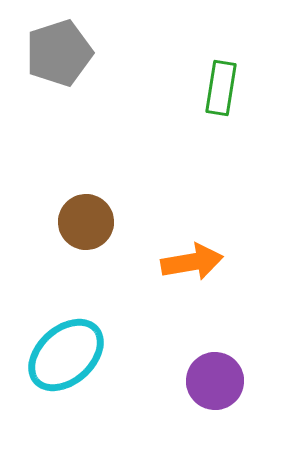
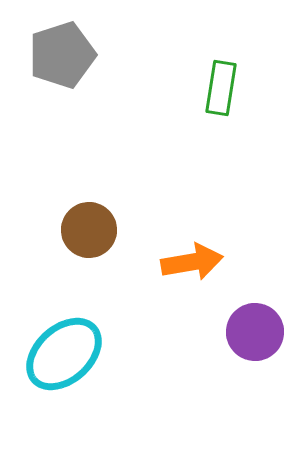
gray pentagon: moved 3 px right, 2 px down
brown circle: moved 3 px right, 8 px down
cyan ellipse: moved 2 px left, 1 px up
purple circle: moved 40 px right, 49 px up
